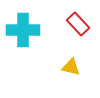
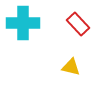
cyan cross: moved 7 px up
